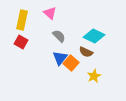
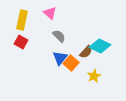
cyan diamond: moved 6 px right, 10 px down
brown semicircle: rotated 72 degrees counterclockwise
